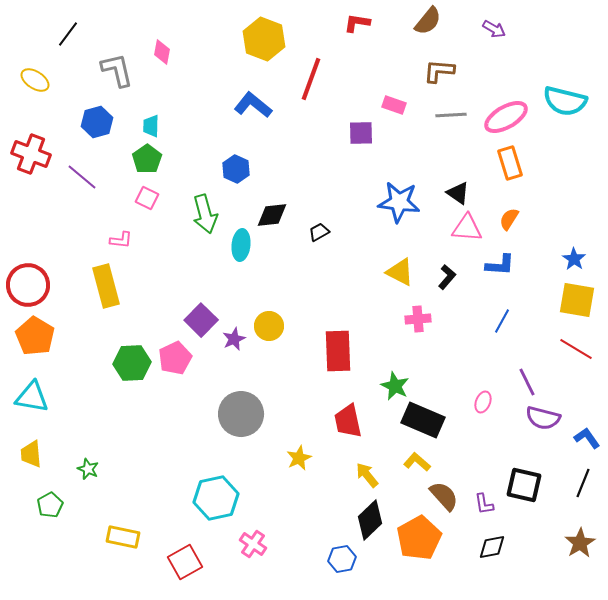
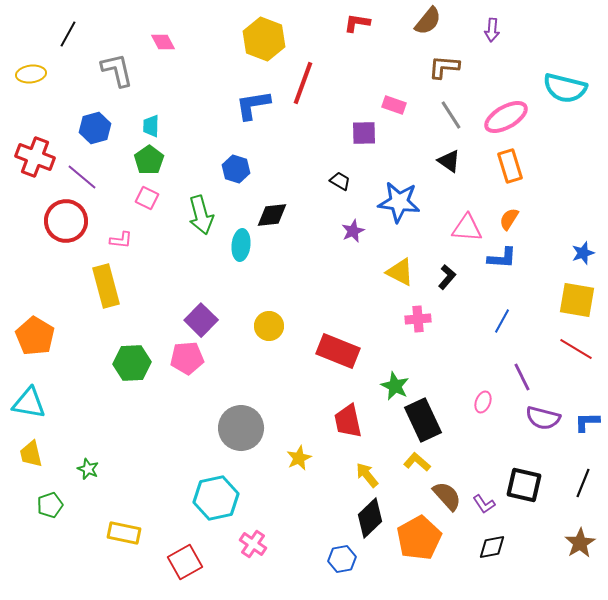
purple arrow at (494, 29): moved 2 px left, 1 px down; rotated 65 degrees clockwise
black line at (68, 34): rotated 8 degrees counterclockwise
pink diamond at (162, 52): moved 1 px right, 10 px up; rotated 40 degrees counterclockwise
brown L-shape at (439, 71): moved 5 px right, 4 px up
red line at (311, 79): moved 8 px left, 4 px down
yellow ellipse at (35, 80): moved 4 px left, 6 px up; rotated 40 degrees counterclockwise
cyan semicircle at (565, 101): moved 13 px up
blue L-shape at (253, 105): rotated 48 degrees counterclockwise
gray line at (451, 115): rotated 60 degrees clockwise
blue hexagon at (97, 122): moved 2 px left, 6 px down
purple square at (361, 133): moved 3 px right
red cross at (31, 154): moved 4 px right, 3 px down
green pentagon at (147, 159): moved 2 px right, 1 px down
orange rectangle at (510, 163): moved 3 px down
blue hexagon at (236, 169): rotated 8 degrees counterclockwise
black triangle at (458, 193): moved 9 px left, 32 px up
green arrow at (205, 214): moved 4 px left, 1 px down
black trapezoid at (319, 232): moved 21 px right, 51 px up; rotated 60 degrees clockwise
blue star at (574, 259): moved 9 px right, 6 px up; rotated 20 degrees clockwise
blue L-shape at (500, 265): moved 2 px right, 7 px up
red circle at (28, 285): moved 38 px right, 64 px up
purple star at (234, 339): moved 119 px right, 108 px up
red rectangle at (338, 351): rotated 66 degrees counterclockwise
pink pentagon at (175, 358): moved 12 px right; rotated 20 degrees clockwise
purple line at (527, 382): moved 5 px left, 5 px up
cyan triangle at (32, 397): moved 3 px left, 6 px down
gray circle at (241, 414): moved 14 px down
black rectangle at (423, 420): rotated 42 degrees clockwise
blue L-shape at (587, 438): moved 16 px up; rotated 56 degrees counterclockwise
yellow trapezoid at (31, 454): rotated 8 degrees counterclockwise
brown semicircle at (444, 496): moved 3 px right
purple L-shape at (484, 504): rotated 25 degrees counterclockwise
green pentagon at (50, 505): rotated 10 degrees clockwise
black diamond at (370, 520): moved 2 px up
yellow rectangle at (123, 537): moved 1 px right, 4 px up
